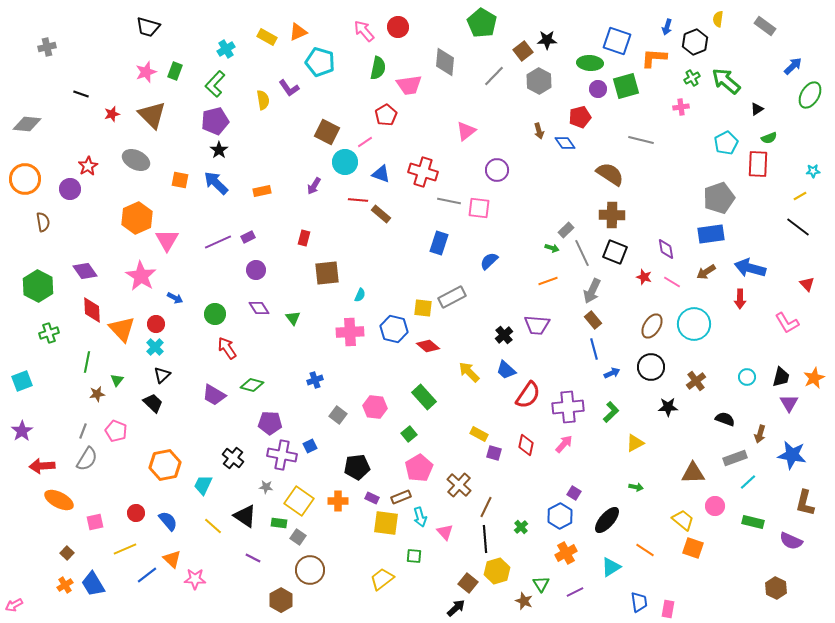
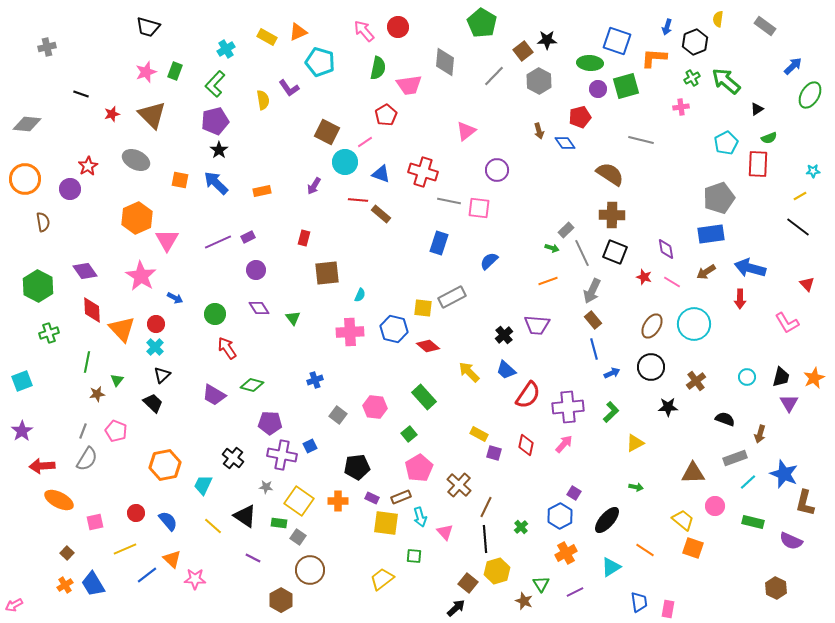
blue star at (792, 455): moved 8 px left, 19 px down; rotated 12 degrees clockwise
